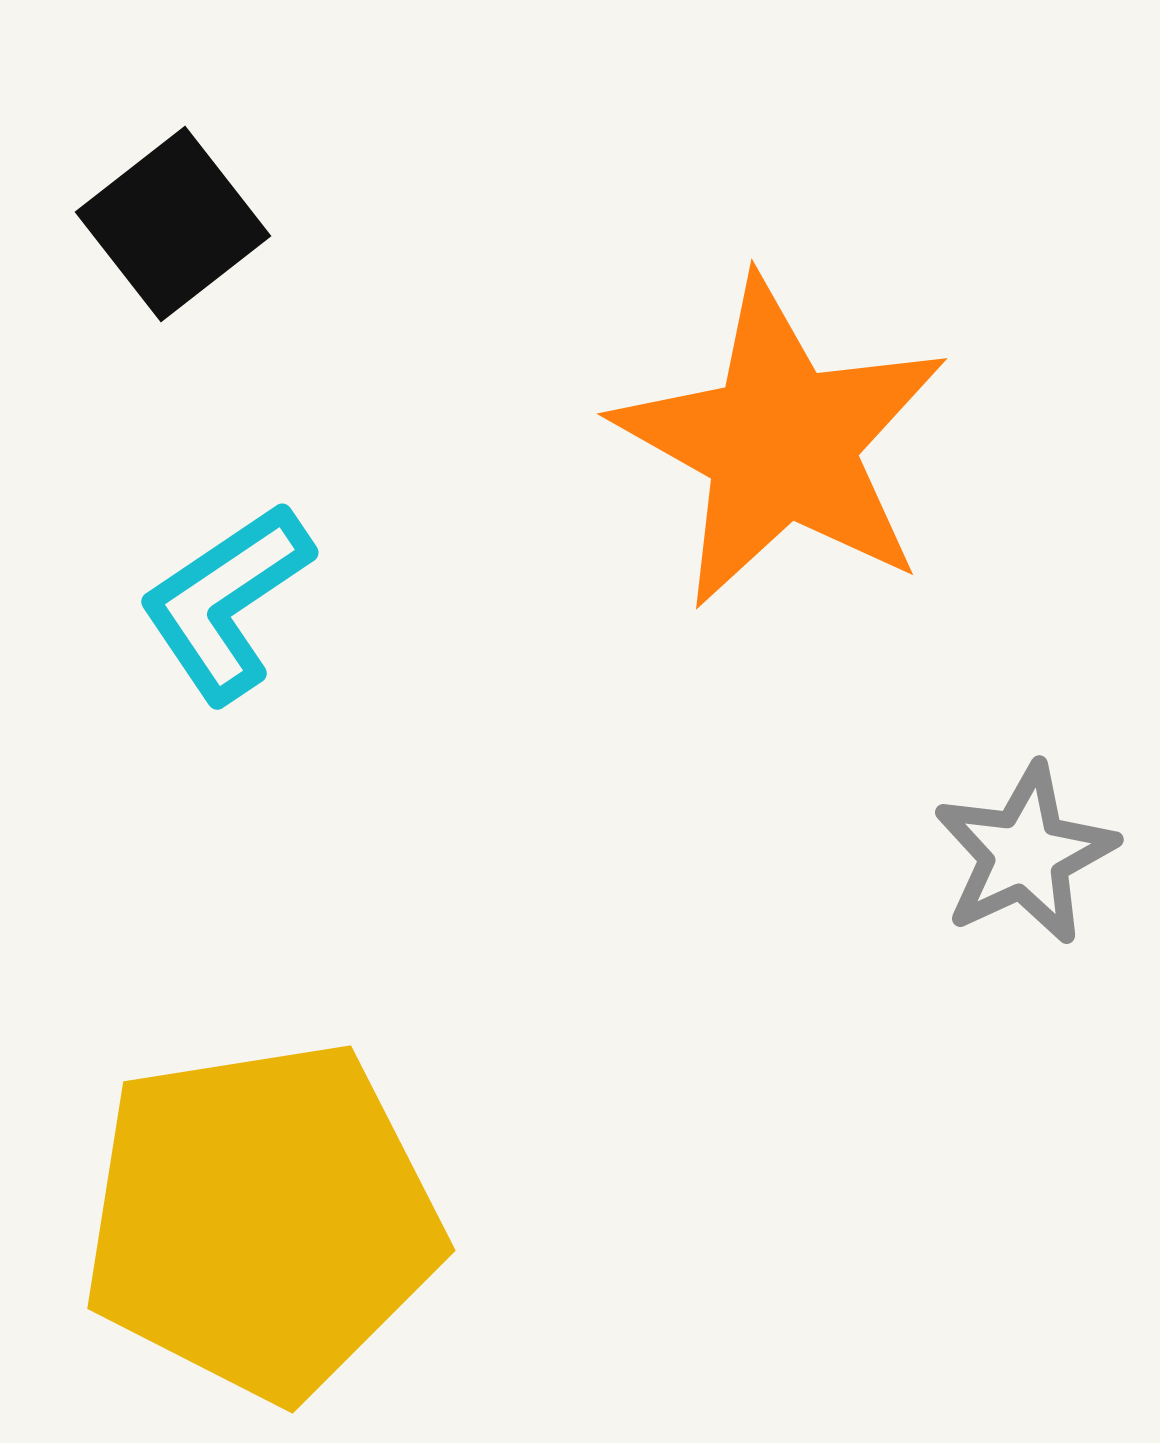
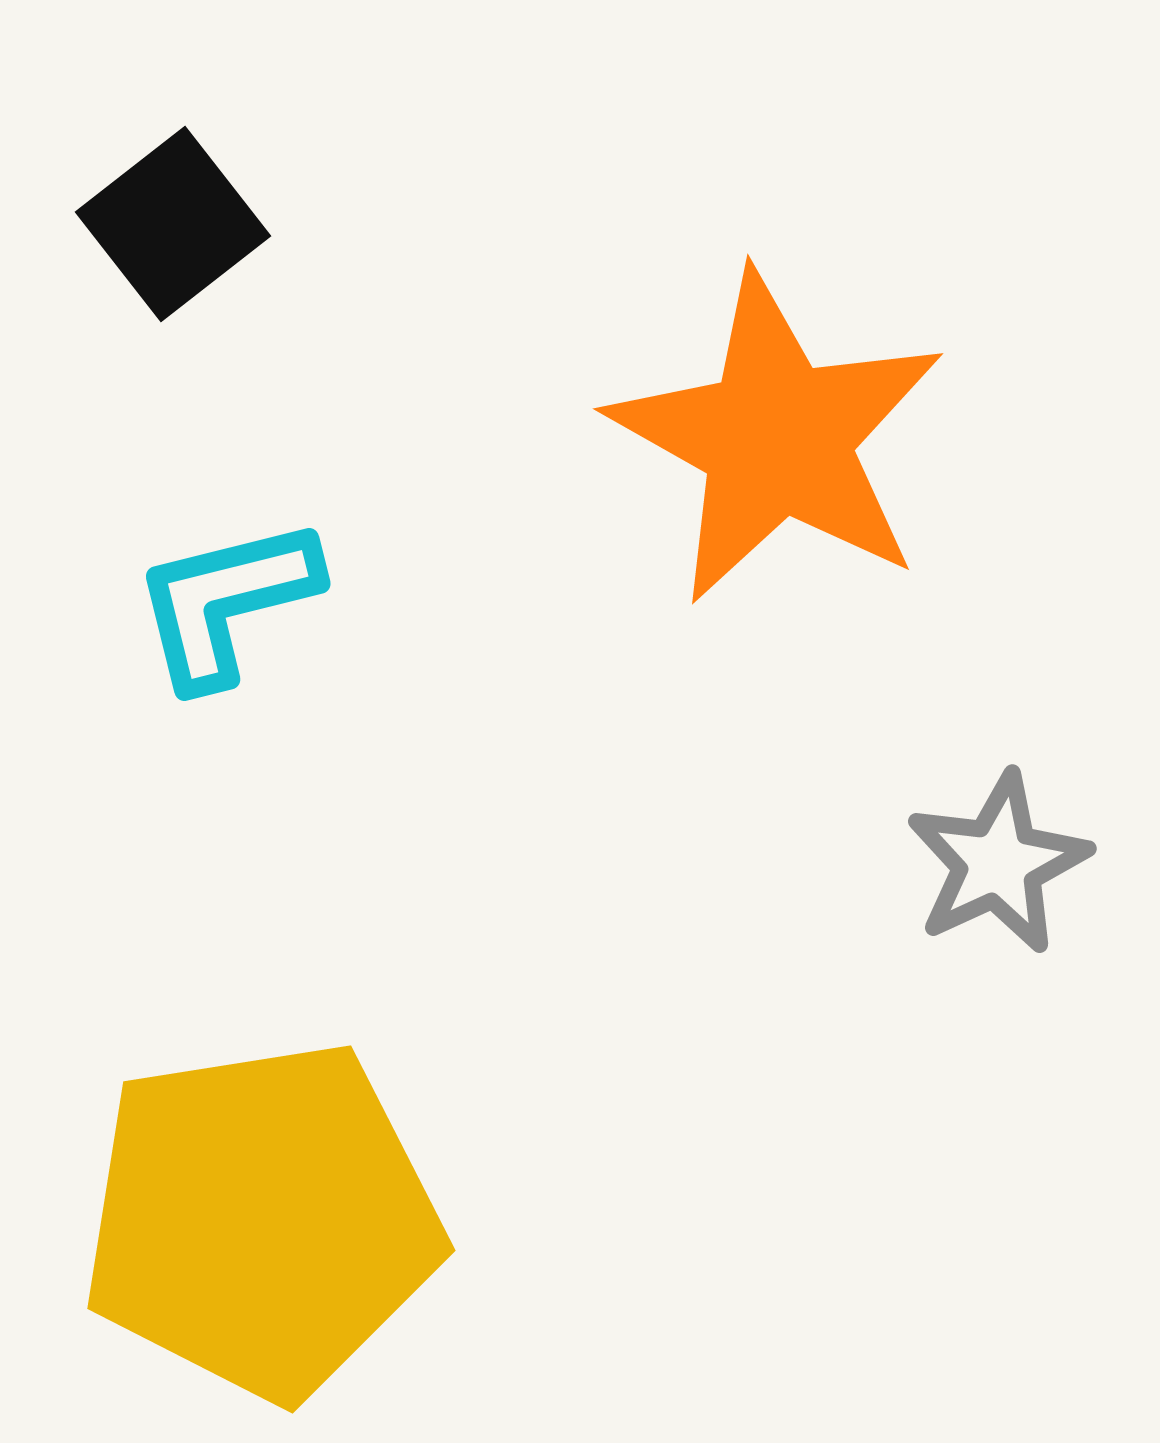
orange star: moved 4 px left, 5 px up
cyan L-shape: rotated 20 degrees clockwise
gray star: moved 27 px left, 9 px down
